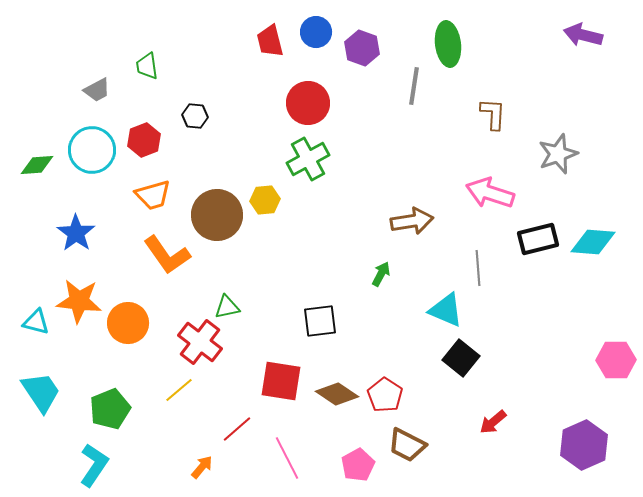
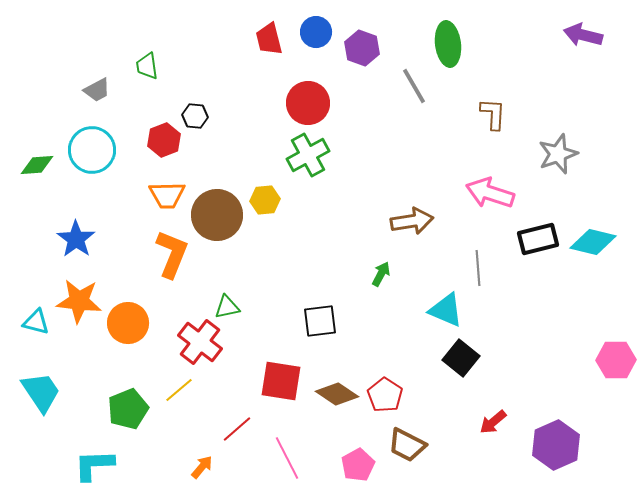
red trapezoid at (270, 41): moved 1 px left, 2 px up
gray line at (414, 86): rotated 39 degrees counterclockwise
red hexagon at (144, 140): moved 20 px right
green cross at (308, 159): moved 4 px up
orange trapezoid at (153, 195): moved 14 px right; rotated 15 degrees clockwise
blue star at (76, 233): moved 6 px down
cyan diamond at (593, 242): rotated 9 degrees clockwise
orange L-shape at (167, 255): moved 5 px right, 1 px up; rotated 123 degrees counterclockwise
green pentagon at (110, 409): moved 18 px right
purple hexagon at (584, 445): moved 28 px left
cyan L-shape at (94, 465): rotated 126 degrees counterclockwise
